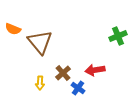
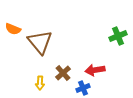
blue cross: moved 5 px right; rotated 32 degrees clockwise
